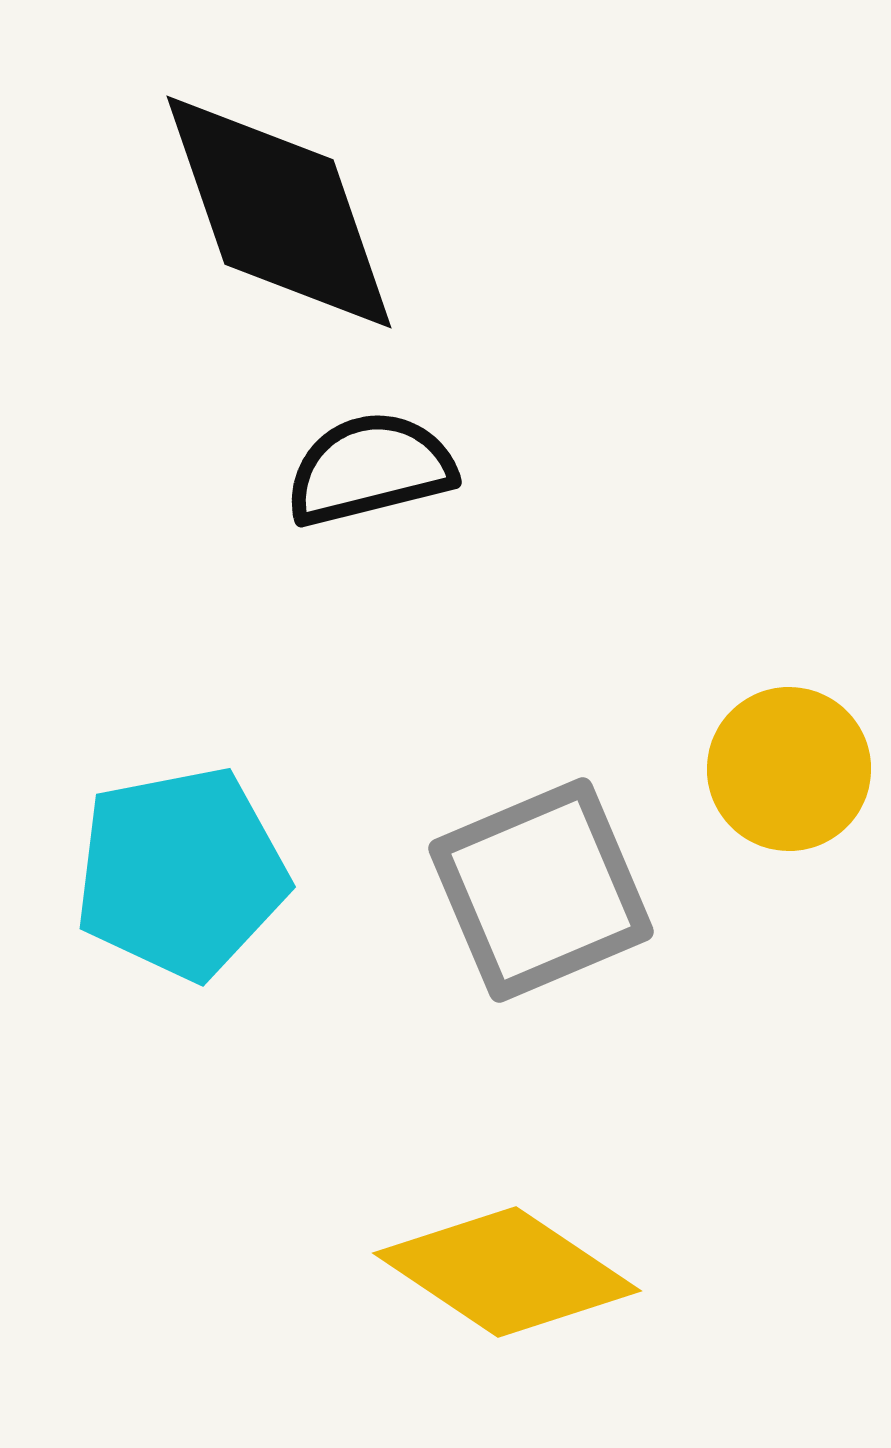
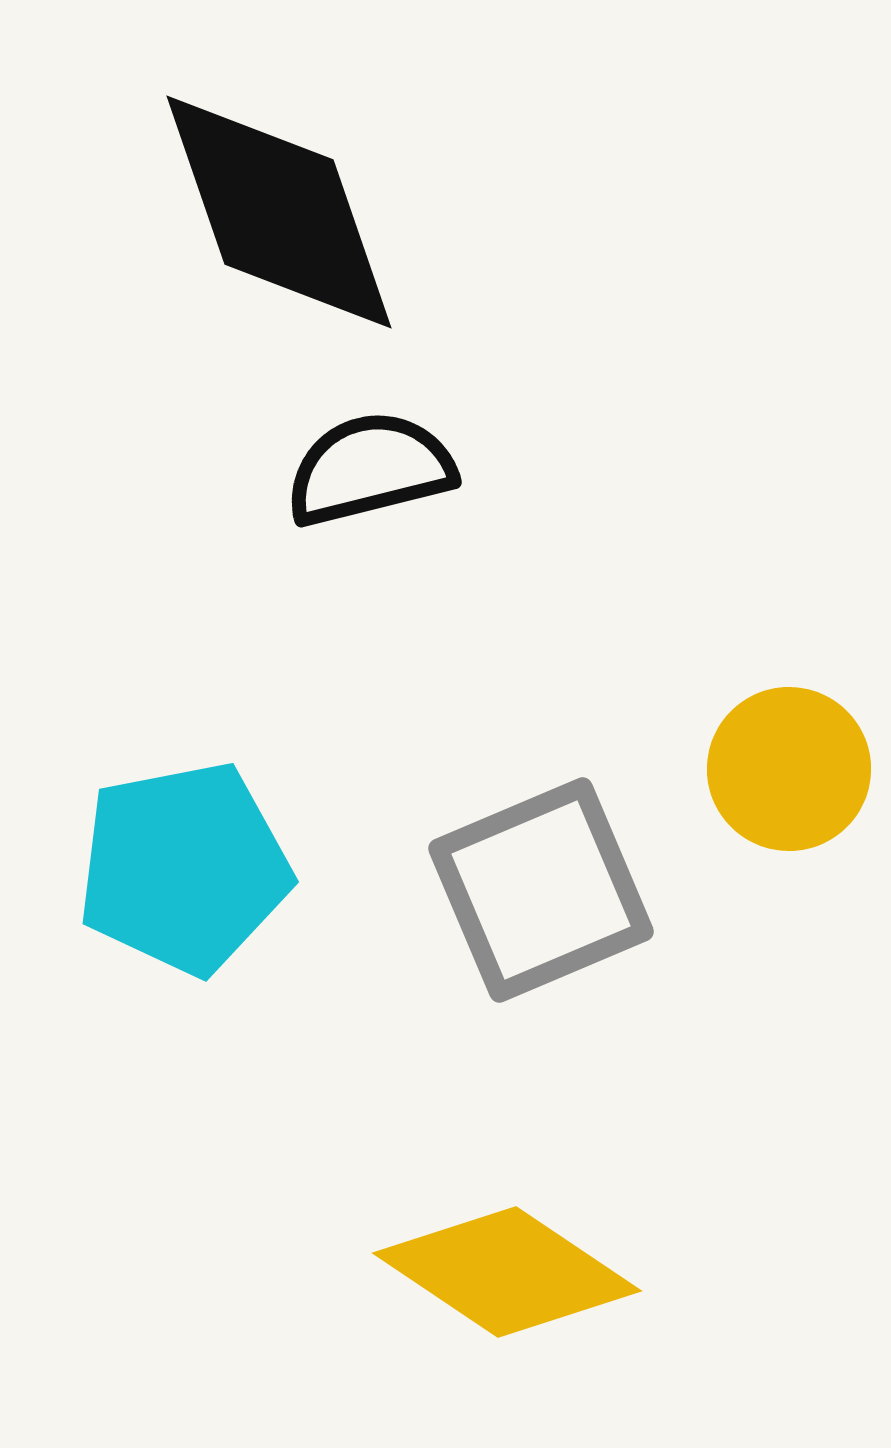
cyan pentagon: moved 3 px right, 5 px up
